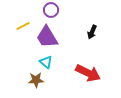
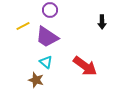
purple circle: moved 1 px left
black arrow: moved 10 px right, 10 px up; rotated 24 degrees counterclockwise
purple trapezoid: rotated 25 degrees counterclockwise
red arrow: moved 3 px left, 7 px up; rotated 10 degrees clockwise
brown star: rotated 21 degrees clockwise
